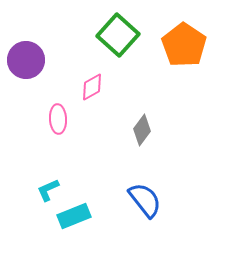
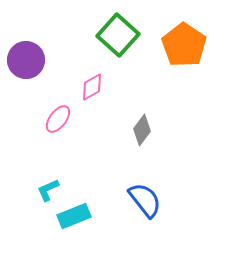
pink ellipse: rotated 40 degrees clockwise
